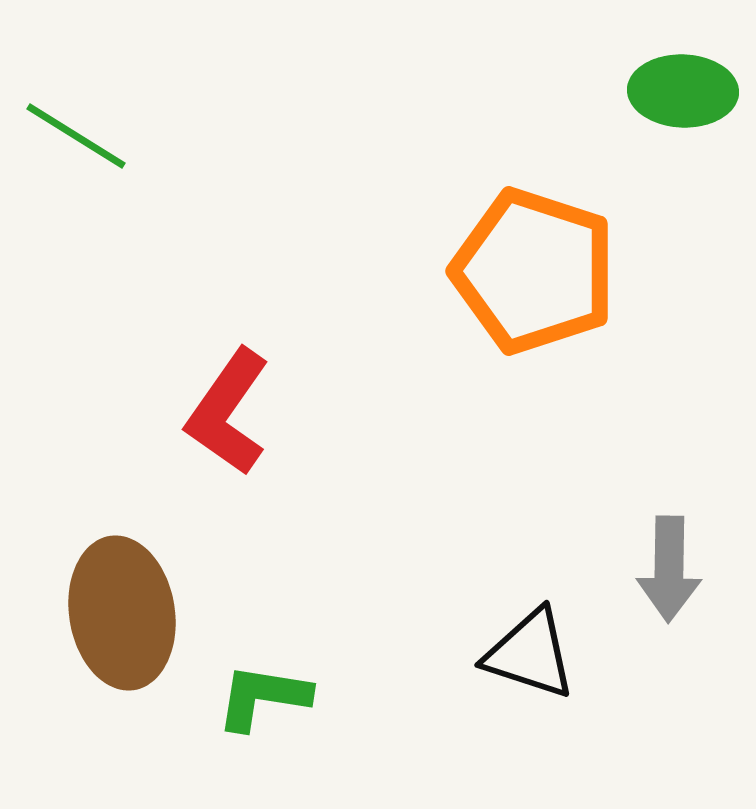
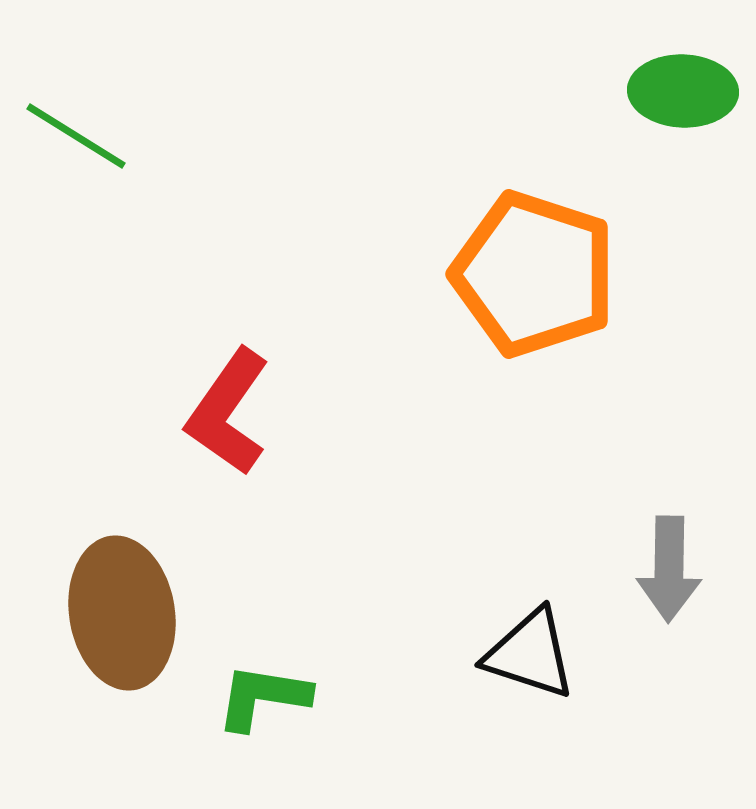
orange pentagon: moved 3 px down
